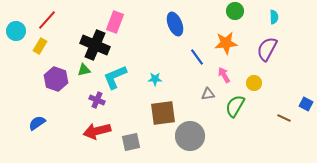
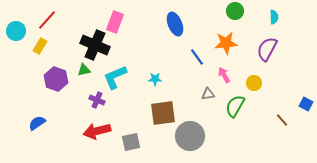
brown line: moved 2 px left, 2 px down; rotated 24 degrees clockwise
